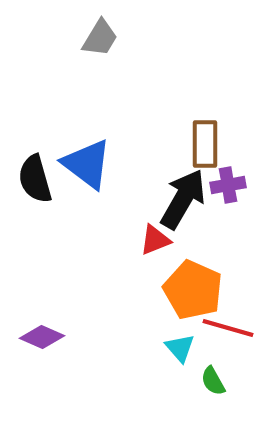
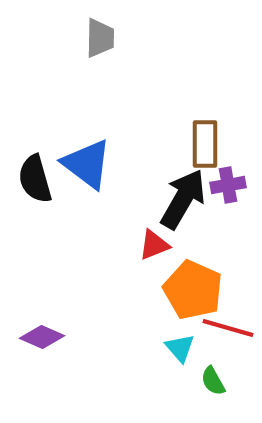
gray trapezoid: rotated 30 degrees counterclockwise
red triangle: moved 1 px left, 5 px down
